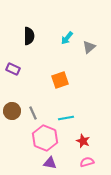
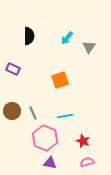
gray triangle: rotated 16 degrees counterclockwise
cyan line: moved 1 px left, 2 px up
